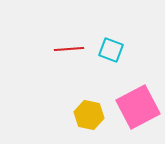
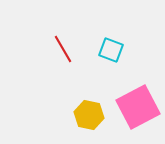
red line: moved 6 px left; rotated 64 degrees clockwise
